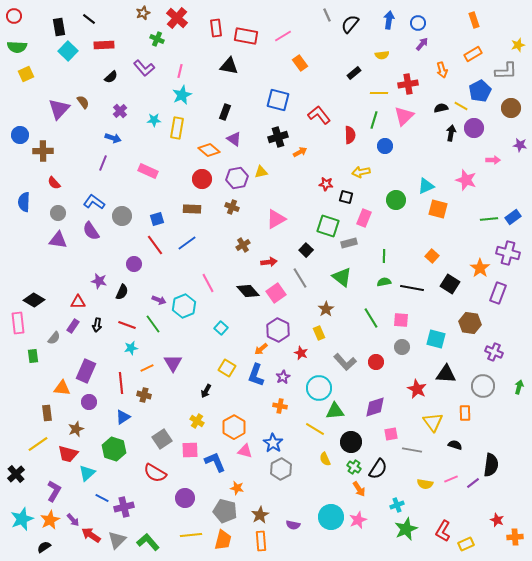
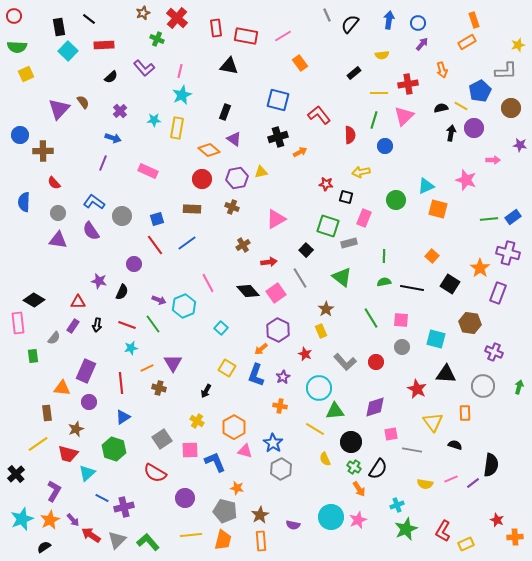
orange rectangle at (473, 54): moved 6 px left, 12 px up
yellow rectangle at (319, 333): moved 2 px right, 2 px up
red star at (301, 353): moved 4 px right, 1 px down
brown cross at (144, 395): moved 15 px right, 7 px up
